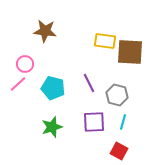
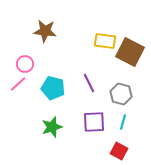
brown square: rotated 24 degrees clockwise
gray hexagon: moved 4 px right, 1 px up
